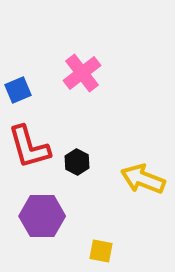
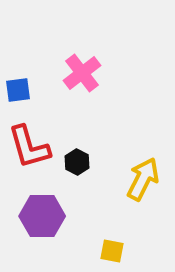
blue square: rotated 16 degrees clockwise
yellow arrow: rotated 96 degrees clockwise
yellow square: moved 11 px right
